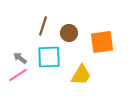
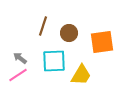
cyan square: moved 5 px right, 4 px down
